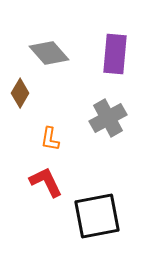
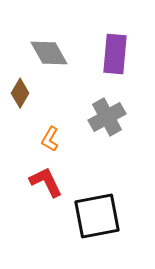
gray diamond: rotated 12 degrees clockwise
gray cross: moved 1 px left, 1 px up
orange L-shape: rotated 20 degrees clockwise
